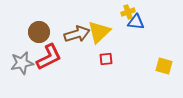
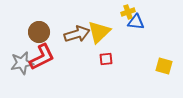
red L-shape: moved 7 px left
